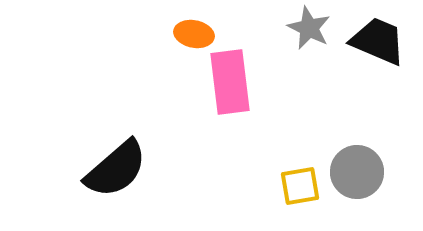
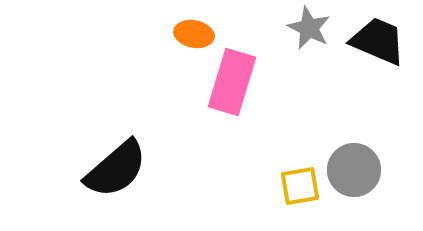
pink rectangle: moved 2 px right; rotated 24 degrees clockwise
gray circle: moved 3 px left, 2 px up
